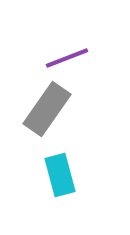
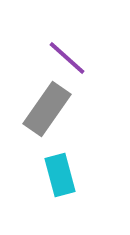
purple line: rotated 63 degrees clockwise
